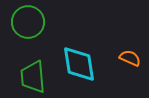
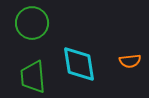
green circle: moved 4 px right, 1 px down
orange semicircle: moved 3 px down; rotated 150 degrees clockwise
